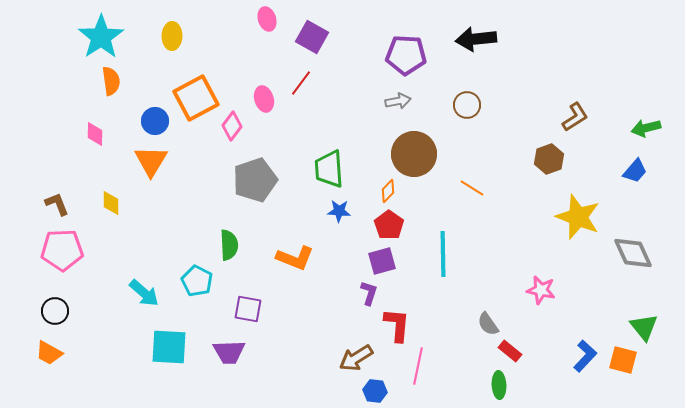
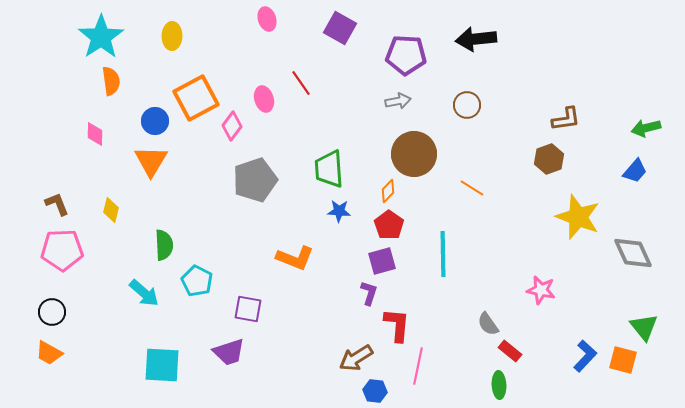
purple square at (312, 37): moved 28 px right, 9 px up
red line at (301, 83): rotated 72 degrees counterclockwise
brown L-shape at (575, 117): moved 9 px left, 2 px down; rotated 24 degrees clockwise
yellow diamond at (111, 203): moved 7 px down; rotated 15 degrees clockwise
green semicircle at (229, 245): moved 65 px left
black circle at (55, 311): moved 3 px left, 1 px down
cyan square at (169, 347): moved 7 px left, 18 px down
purple trapezoid at (229, 352): rotated 16 degrees counterclockwise
